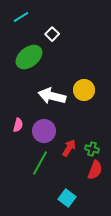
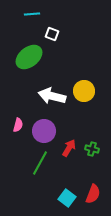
cyan line: moved 11 px right, 3 px up; rotated 28 degrees clockwise
white square: rotated 24 degrees counterclockwise
yellow circle: moved 1 px down
red semicircle: moved 2 px left, 24 px down
